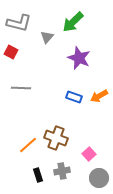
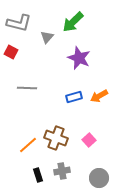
gray line: moved 6 px right
blue rectangle: rotated 35 degrees counterclockwise
pink square: moved 14 px up
